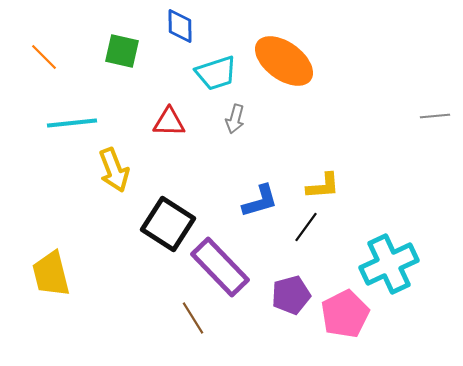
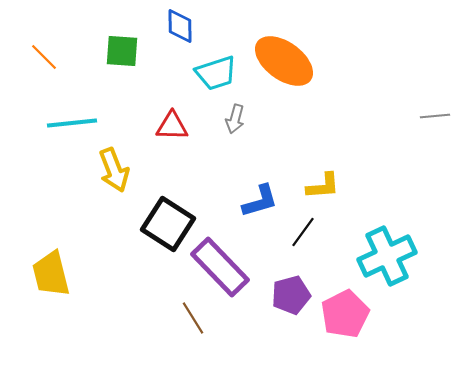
green square: rotated 9 degrees counterclockwise
red triangle: moved 3 px right, 4 px down
black line: moved 3 px left, 5 px down
cyan cross: moved 2 px left, 8 px up
